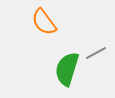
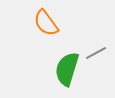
orange semicircle: moved 2 px right, 1 px down
